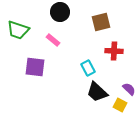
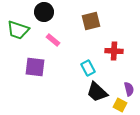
black circle: moved 16 px left
brown square: moved 10 px left, 1 px up
purple semicircle: rotated 32 degrees clockwise
